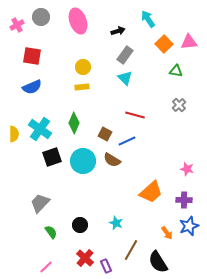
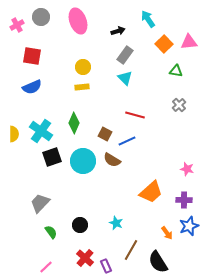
cyan cross: moved 1 px right, 2 px down
